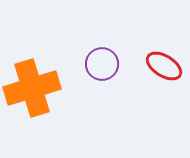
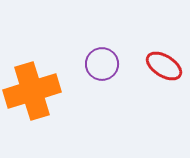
orange cross: moved 3 px down
